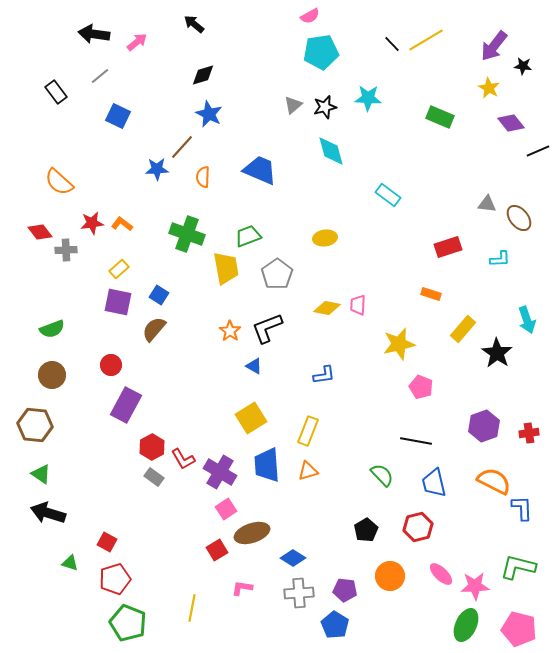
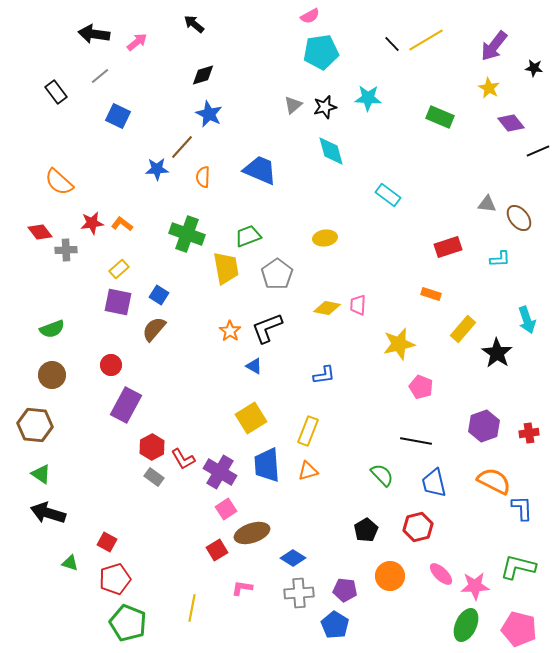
black star at (523, 66): moved 11 px right, 2 px down
